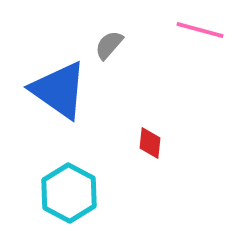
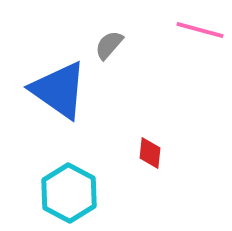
red diamond: moved 10 px down
